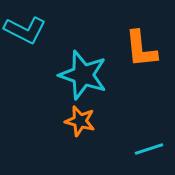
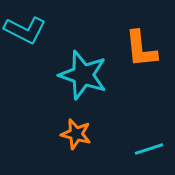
orange star: moved 4 px left, 13 px down
